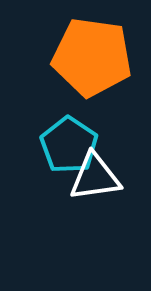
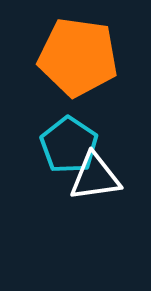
orange pentagon: moved 14 px left
